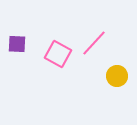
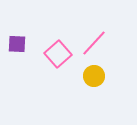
pink square: rotated 20 degrees clockwise
yellow circle: moved 23 px left
